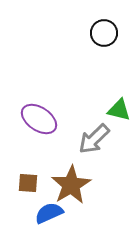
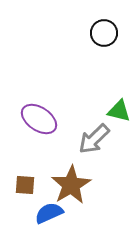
green triangle: moved 1 px down
brown square: moved 3 px left, 2 px down
